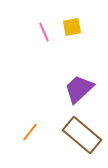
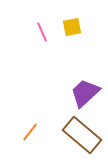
pink line: moved 2 px left
purple trapezoid: moved 6 px right, 4 px down
